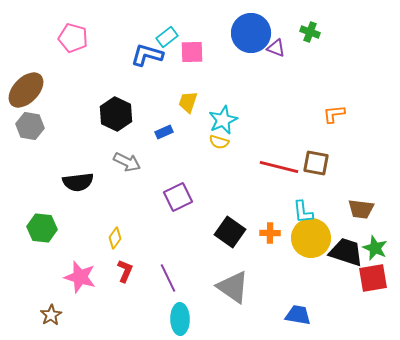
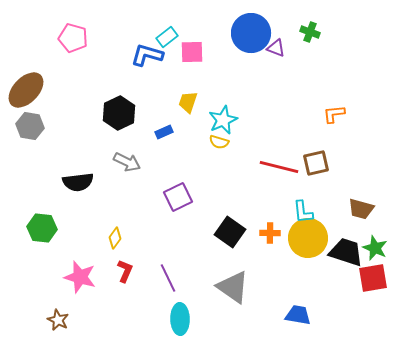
black hexagon: moved 3 px right, 1 px up; rotated 8 degrees clockwise
brown square: rotated 24 degrees counterclockwise
brown trapezoid: rotated 8 degrees clockwise
yellow circle: moved 3 px left
brown star: moved 7 px right, 5 px down; rotated 15 degrees counterclockwise
